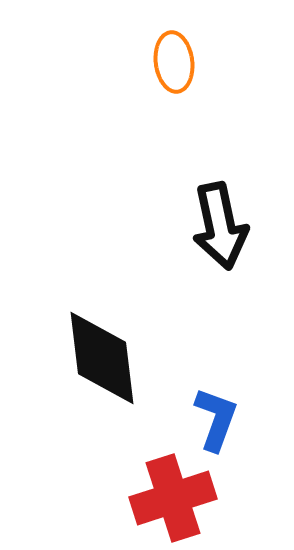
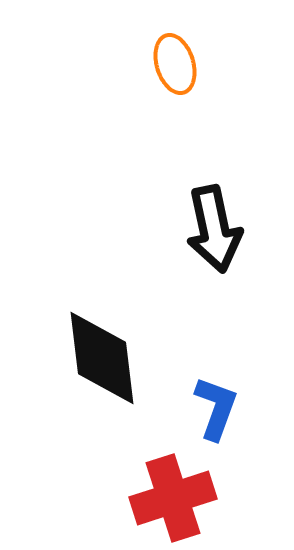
orange ellipse: moved 1 px right, 2 px down; rotated 10 degrees counterclockwise
black arrow: moved 6 px left, 3 px down
blue L-shape: moved 11 px up
